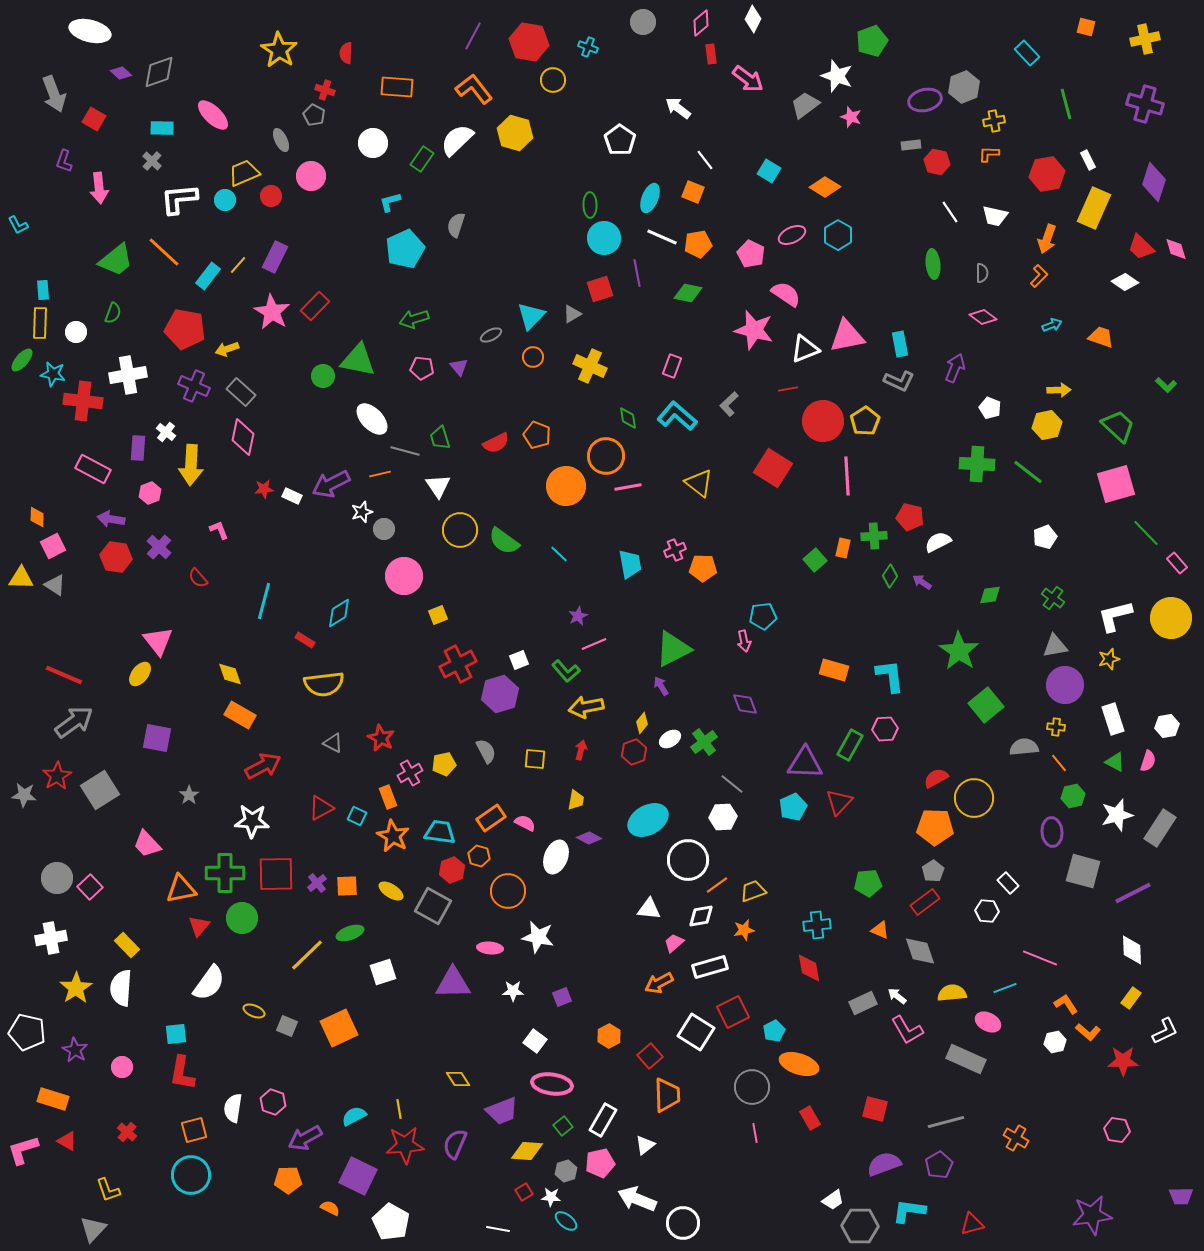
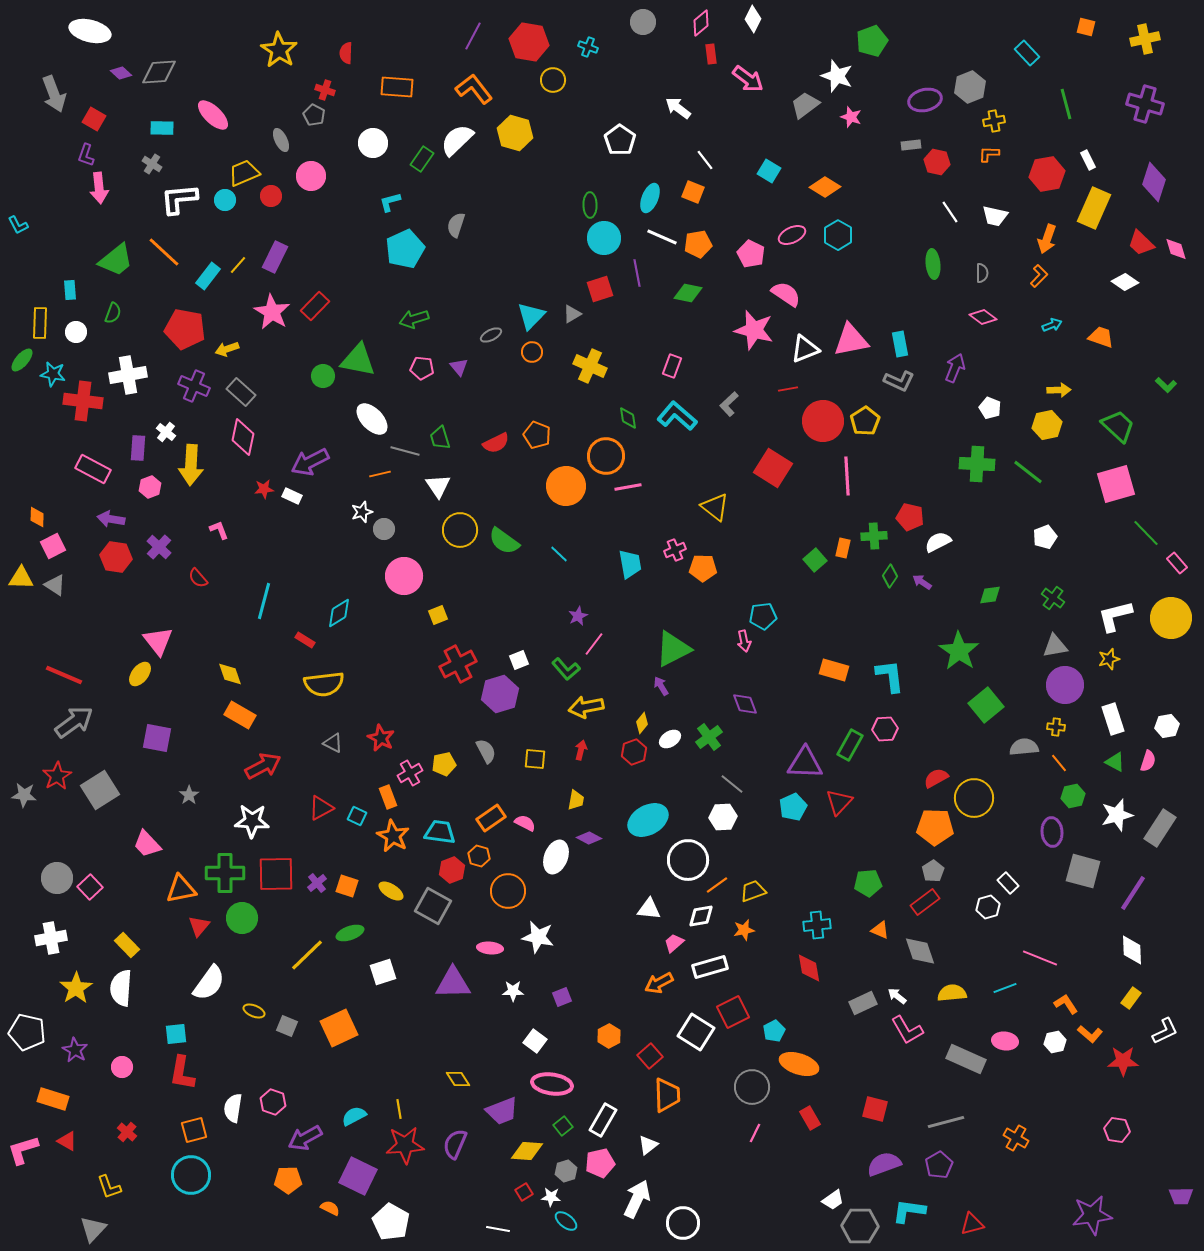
gray diamond at (159, 72): rotated 15 degrees clockwise
gray hexagon at (964, 87): moved 6 px right
purple L-shape at (64, 161): moved 22 px right, 6 px up
gray cross at (152, 161): moved 3 px down; rotated 12 degrees counterclockwise
red trapezoid at (1141, 247): moved 4 px up
cyan rectangle at (43, 290): moved 27 px right
pink triangle at (847, 336): moved 4 px right, 4 px down
orange circle at (533, 357): moved 1 px left, 5 px up
yellow triangle at (699, 483): moved 16 px right, 24 px down
purple arrow at (331, 484): moved 21 px left, 22 px up
pink hexagon at (150, 493): moved 6 px up
pink line at (594, 644): rotated 30 degrees counterclockwise
green L-shape at (566, 671): moved 2 px up
green cross at (704, 742): moved 5 px right, 5 px up
orange square at (347, 886): rotated 20 degrees clockwise
purple line at (1133, 893): rotated 30 degrees counterclockwise
white hexagon at (987, 911): moved 1 px right, 4 px up; rotated 20 degrees counterclockwise
pink ellipse at (988, 1022): moved 17 px right, 19 px down; rotated 20 degrees counterclockwise
orange L-shape at (1088, 1032): moved 2 px right, 2 px down
pink line at (755, 1133): rotated 36 degrees clockwise
white triangle at (645, 1145): moved 3 px right
yellow L-shape at (108, 1190): moved 1 px right, 3 px up
white arrow at (637, 1199): rotated 93 degrees clockwise
